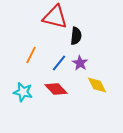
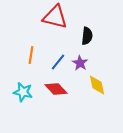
black semicircle: moved 11 px right
orange line: rotated 18 degrees counterclockwise
blue line: moved 1 px left, 1 px up
yellow diamond: rotated 15 degrees clockwise
